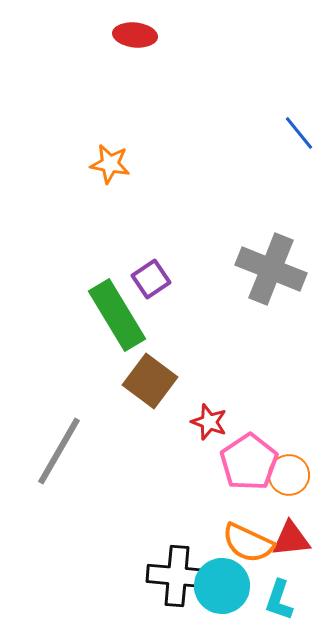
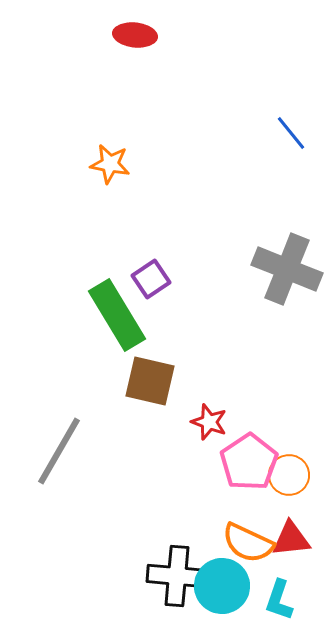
blue line: moved 8 px left
gray cross: moved 16 px right
brown square: rotated 24 degrees counterclockwise
